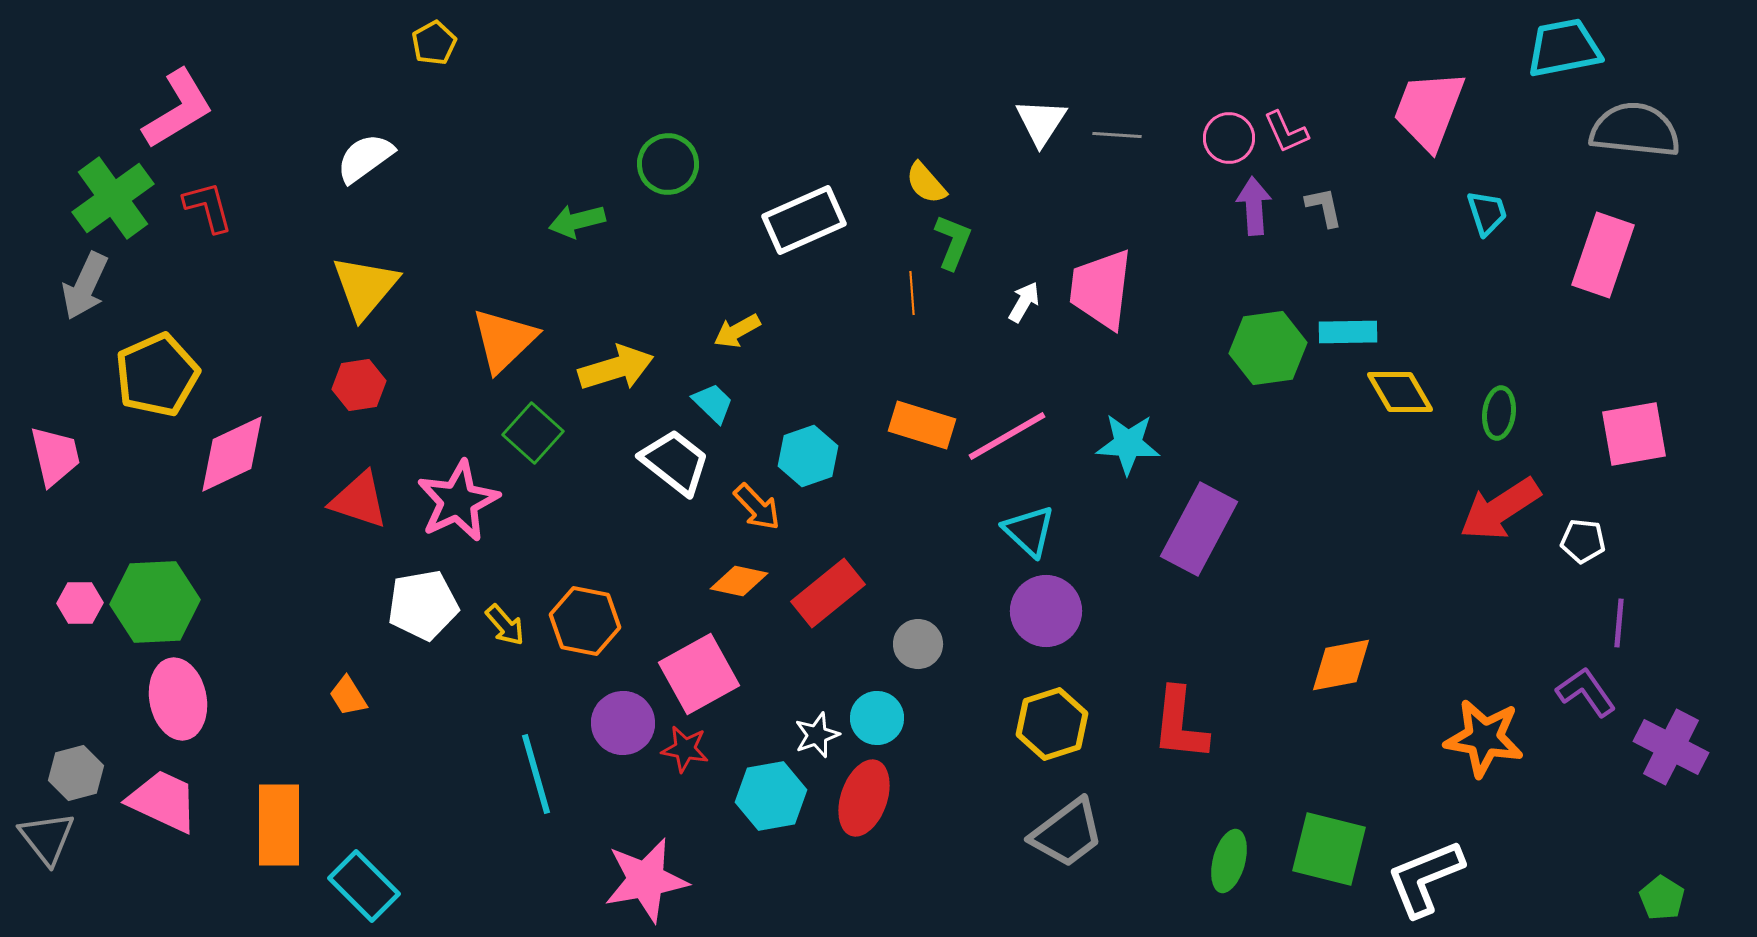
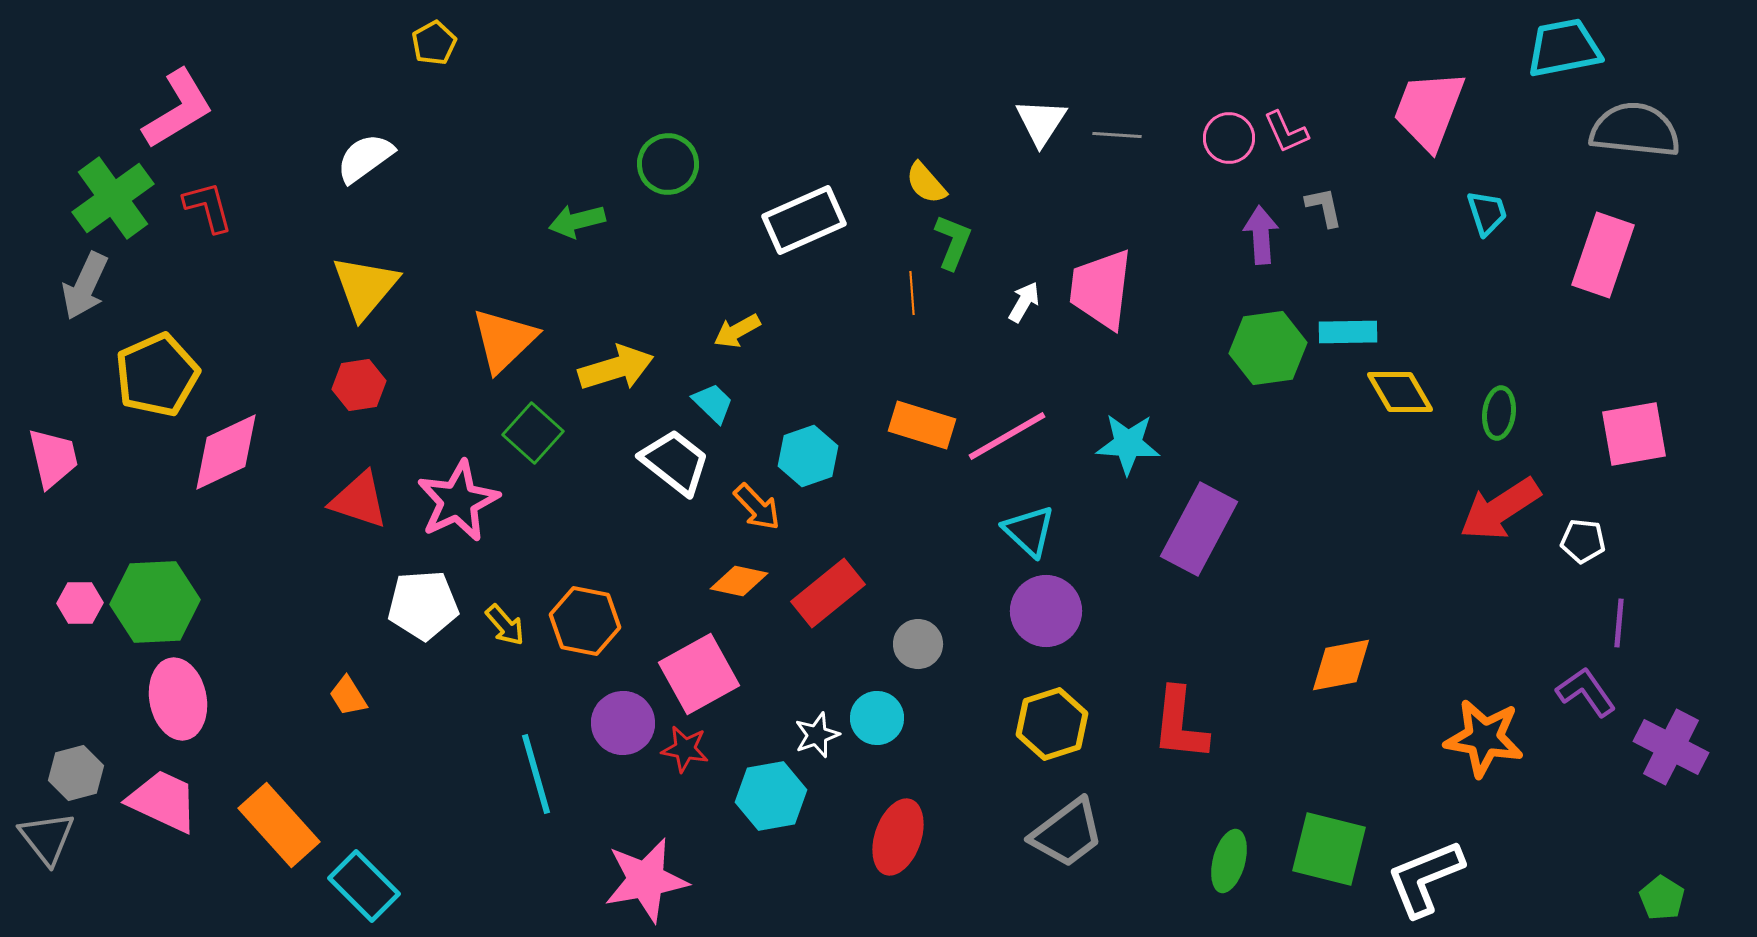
purple arrow at (1254, 206): moved 7 px right, 29 px down
pink diamond at (232, 454): moved 6 px left, 2 px up
pink trapezoid at (55, 456): moved 2 px left, 2 px down
white pentagon at (423, 605): rotated 6 degrees clockwise
red ellipse at (864, 798): moved 34 px right, 39 px down
orange rectangle at (279, 825): rotated 42 degrees counterclockwise
